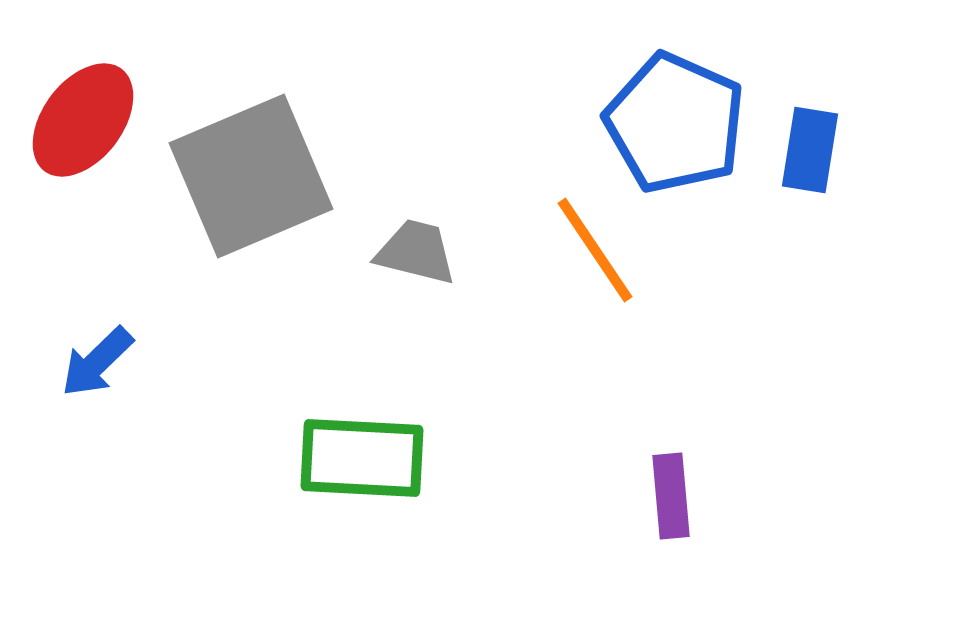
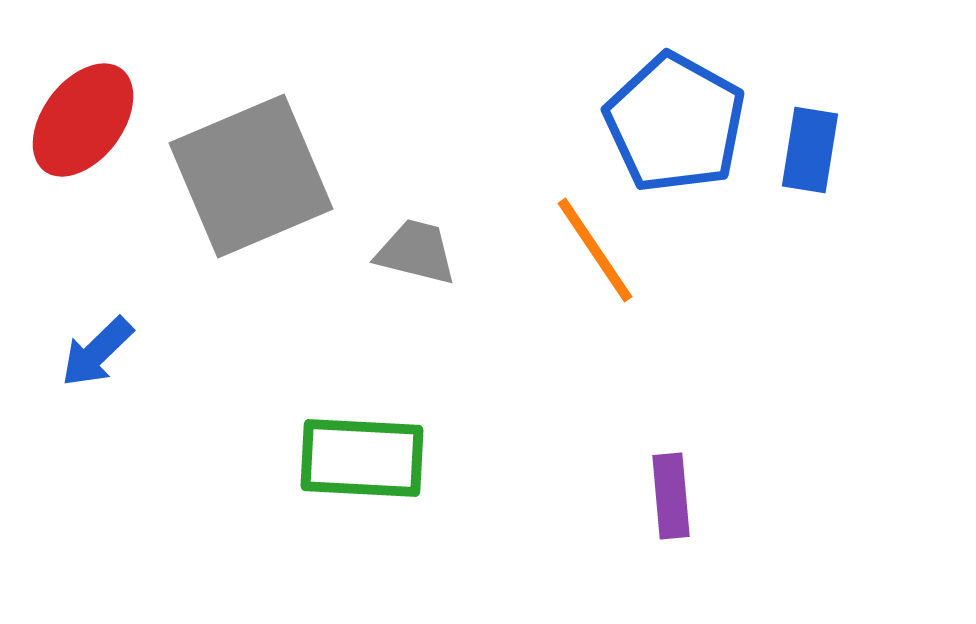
blue pentagon: rotated 5 degrees clockwise
blue arrow: moved 10 px up
